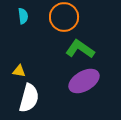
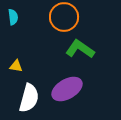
cyan semicircle: moved 10 px left, 1 px down
yellow triangle: moved 3 px left, 5 px up
purple ellipse: moved 17 px left, 8 px down
